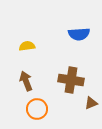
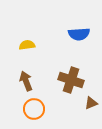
yellow semicircle: moved 1 px up
brown cross: rotated 10 degrees clockwise
orange circle: moved 3 px left
